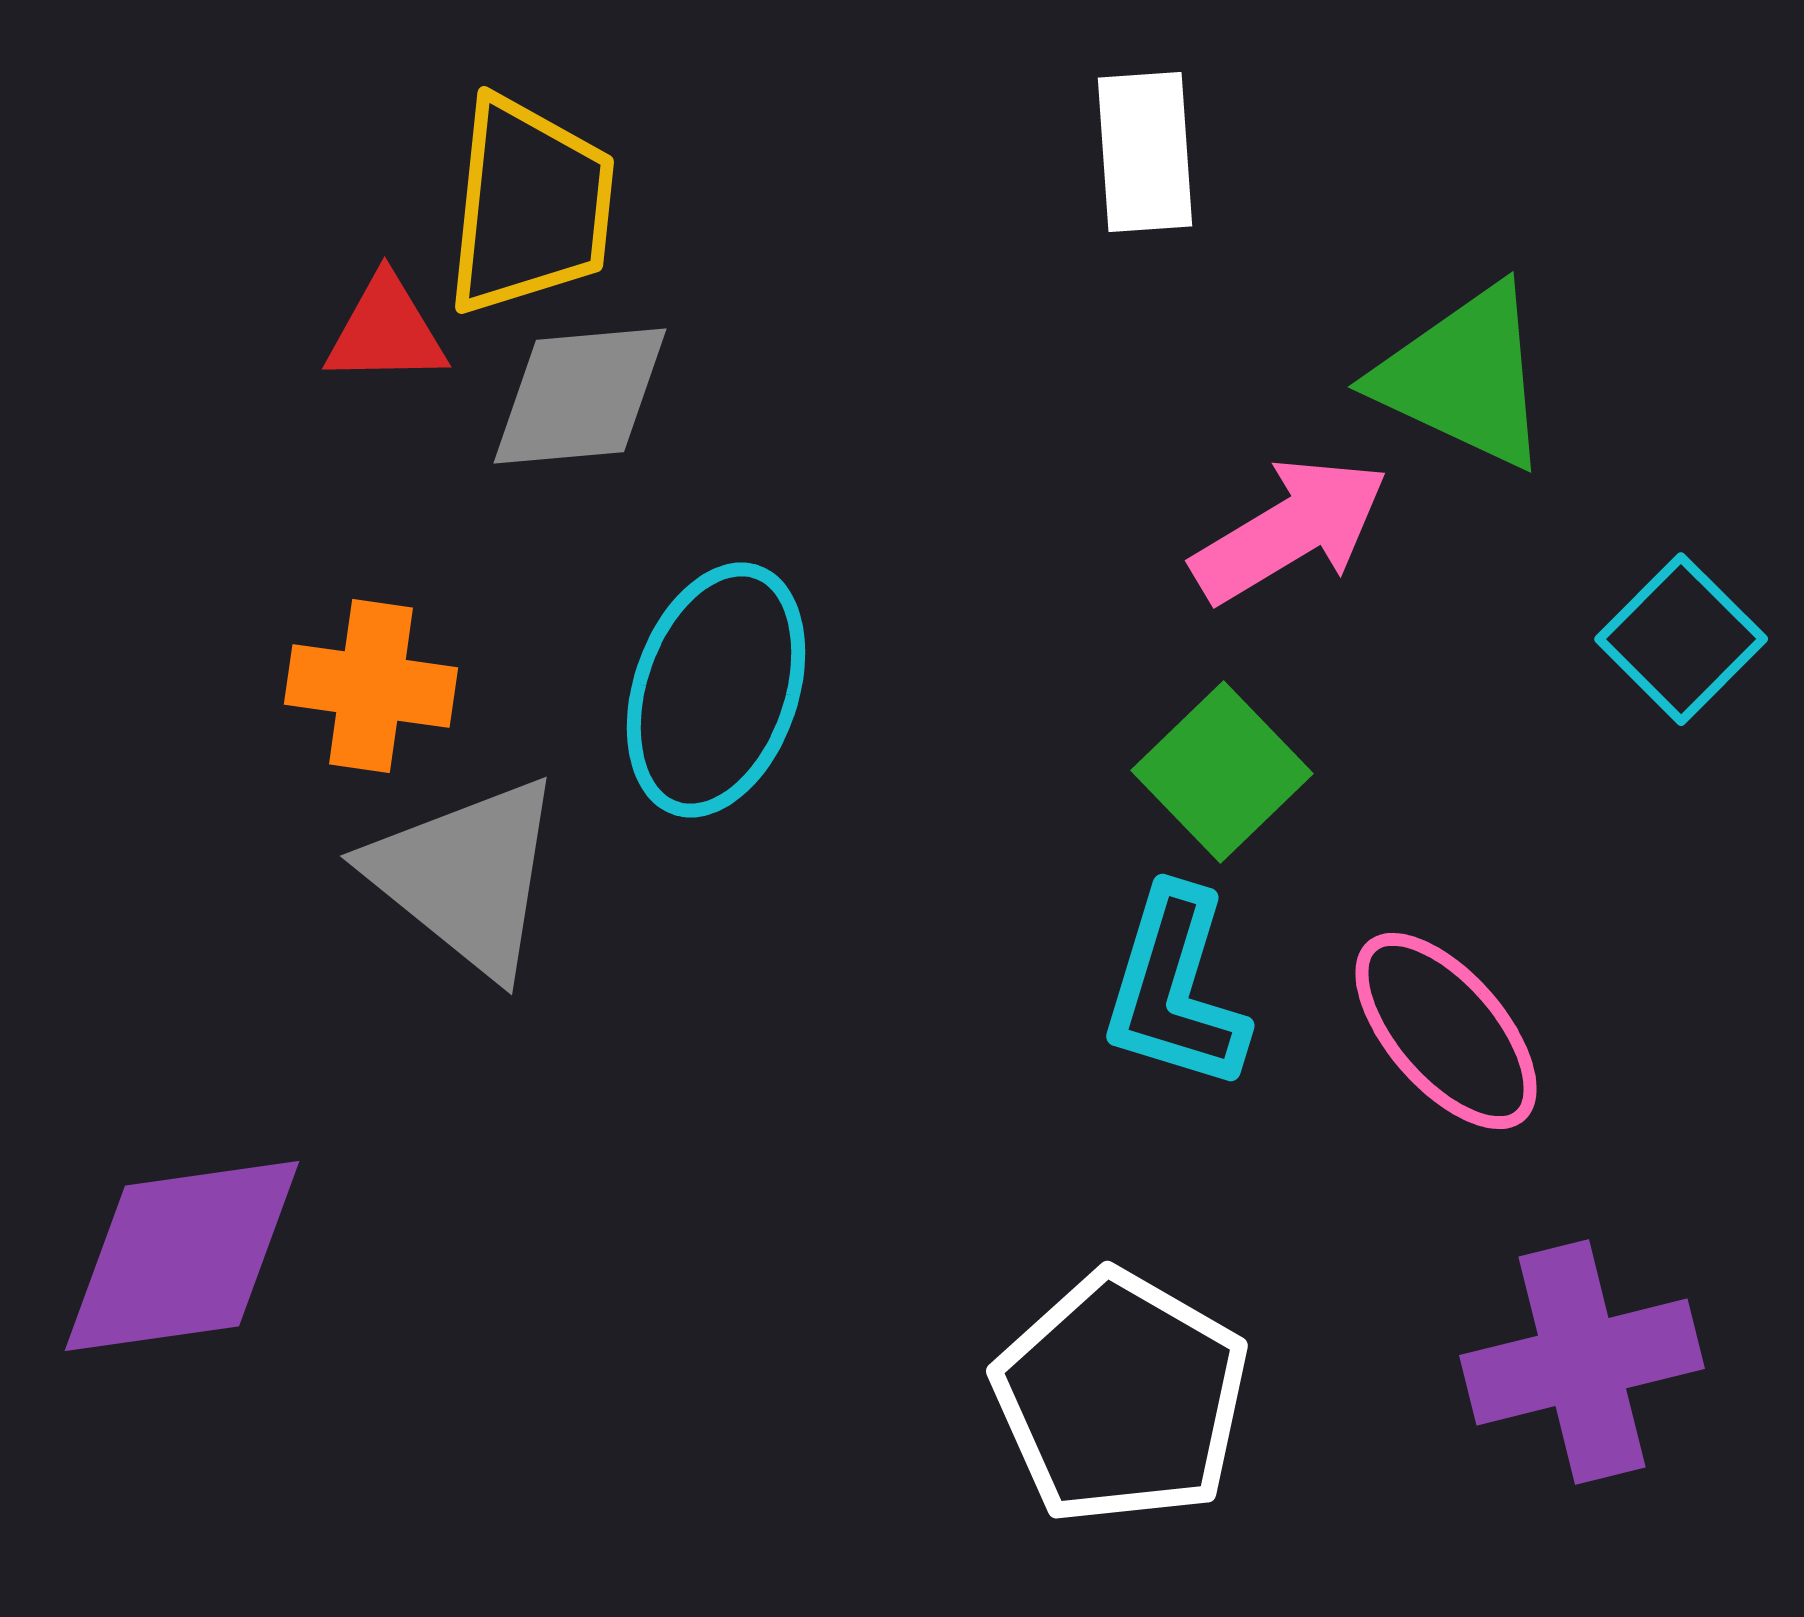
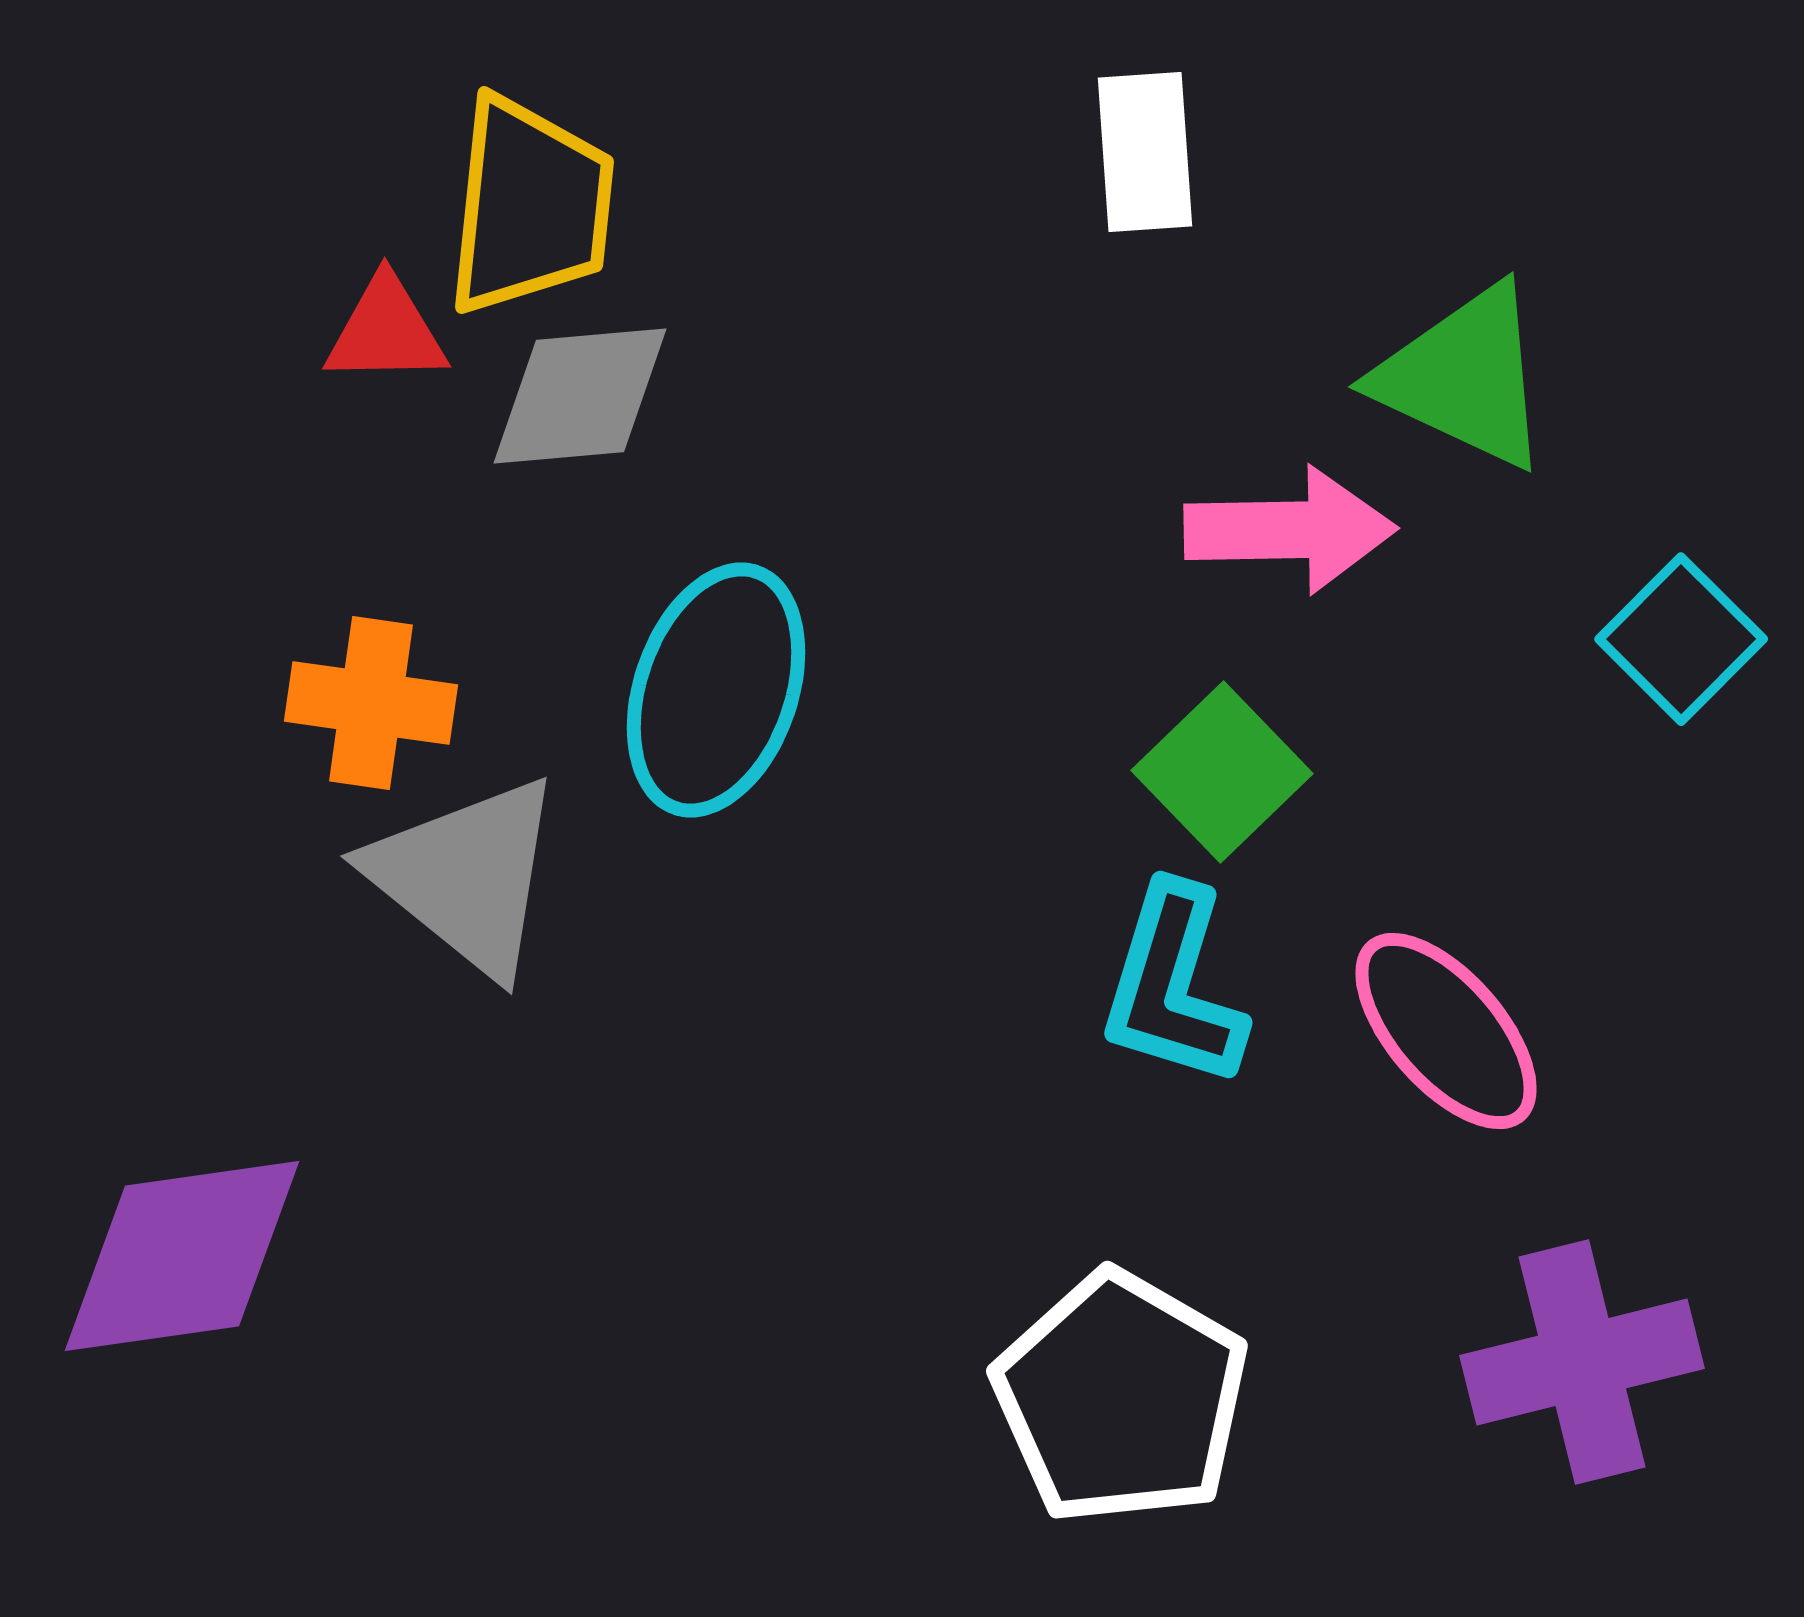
pink arrow: rotated 30 degrees clockwise
orange cross: moved 17 px down
cyan L-shape: moved 2 px left, 3 px up
